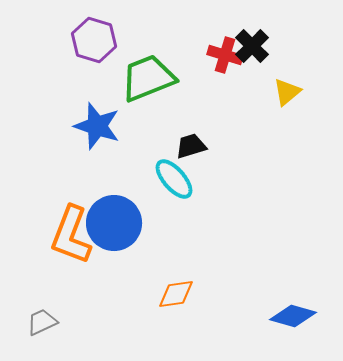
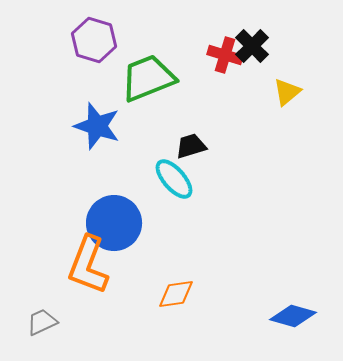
orange L-shape: moved 17 px right, 30 px down
